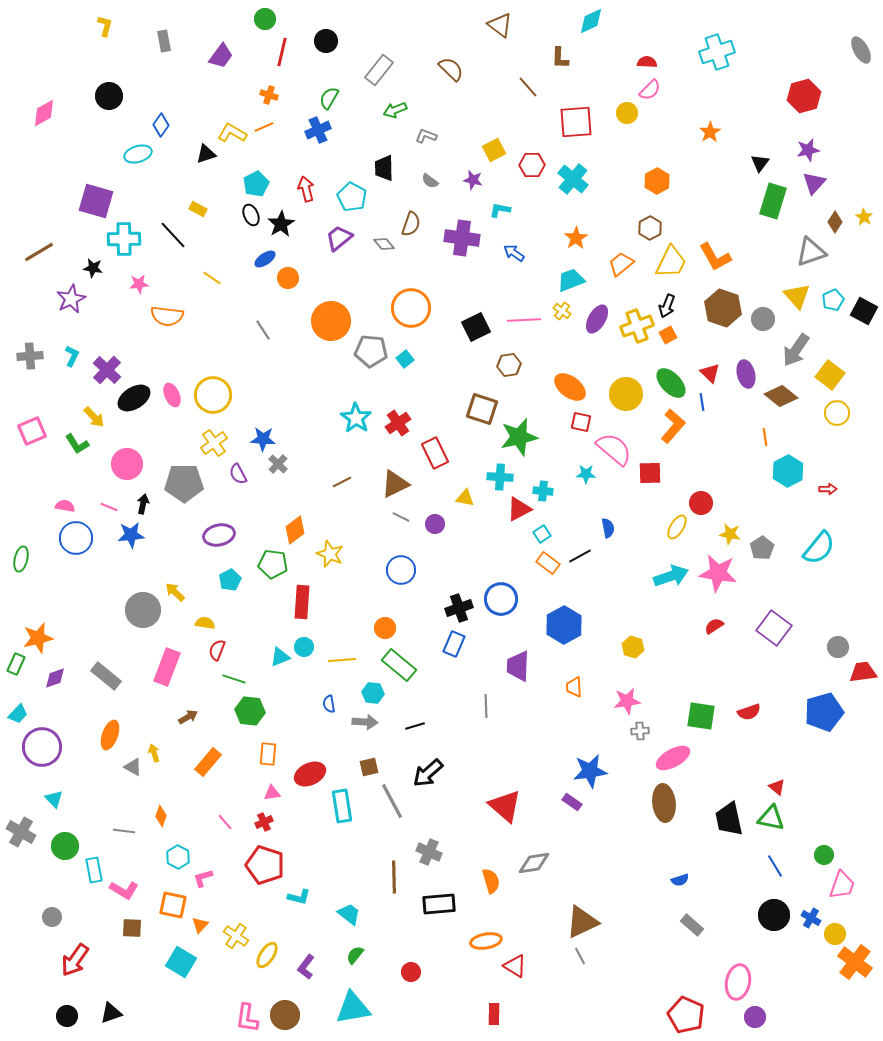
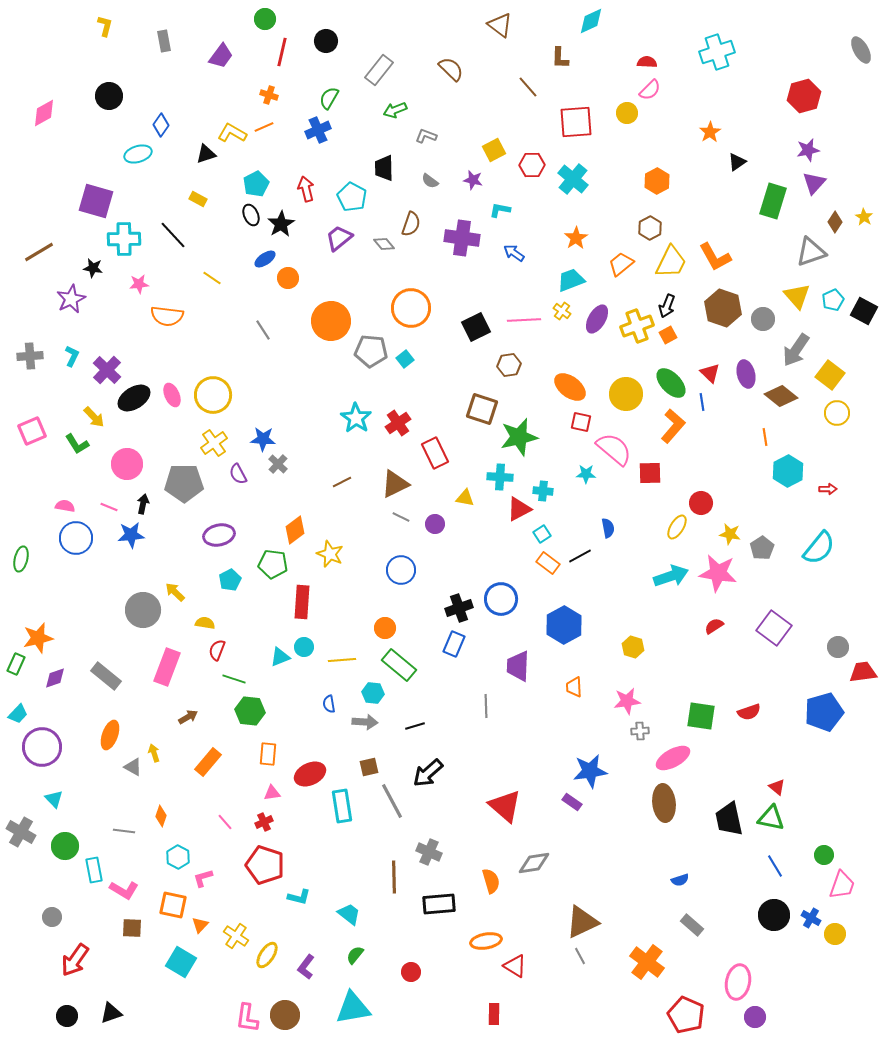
black triangle at (760, 163): moved 23 px left, 1 px up; rotated 18 degrees clockwise
yellow rectangle at (198, 209): moved 10 px up
orange cross at (855, 962): moved 208 px left
